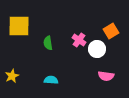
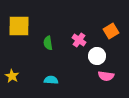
white circle: moved 7 px down
yellow star: rotated 16 degrees counterclockwise
